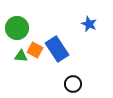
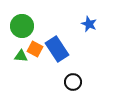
green circle: moved 5 px right, 2 px up
orange square: moved 1 px up
black circle: moved 2 px up
